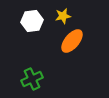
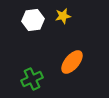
white hexagon: moved 1 px right, 1 px up
orange ellipse: moved 21 px down
